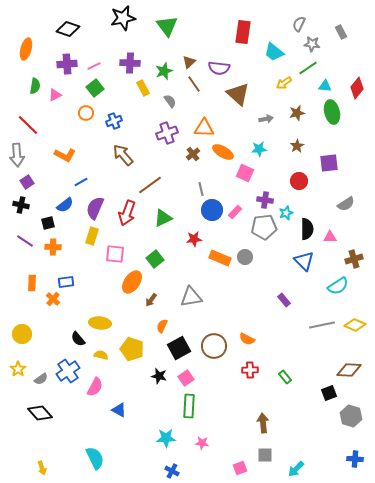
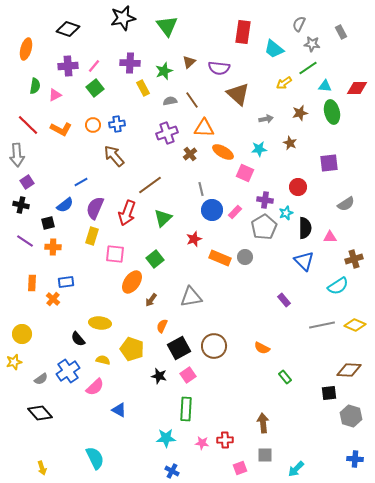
cyan trapezoid at (274, 52): moved 3 px up
purple cross at (67, 64): moved 1 px right, 2 px down
pink line at (94, 66): rotated 24 degrees counterclockwise
brown line at (194, 84): moved 2 px left, 16 px down
red diamond at (357, 88): rotated 50 degrees clockwise
gray semicircle at (170, 101): rotated 64 degrees counterclockwise
orange circle at (86, 113): moved 7 px right, 12 px down
brown star at (297, 113): moved 3 px right
blue cross at (114, 121): moved 3 px right, 3 px down; rotated 14 degrees clockwise
brown star at (297, 146): moved 7 px left, 3 px up; rotated 16 degrees counterclockwise
brown cross at (193, 154): moved 3 px left
orange L-shape at (65, 155): moved 4 px left, 26 px up
brown arrow at (123, 155): moved 9 px left, 1 px down
red circle at (299, 181): moved 1 px left, 6 px down
green triangle at (163, 218): rotated 18 degrees counterclockwise
gray pentagon at (264, 227): rotated 25 degrees counterclockwise
black semicircle at (307, 229): moved 2 px left, 1 px up
red star at (194, 239): rotated 14 degrees counterclockwise
orange semicircle at (247, 339): moved 15 px right, 9 px down
yellow semicircle at (101, 355): moved 2 px right, 5 px down
yellow star at (18, 369): moved 4 px left, 7 px up; rotated 21 degrees clockwise
red cross at (250, 370): moved 25 px left, 70 px down
pink square at (186, 378): moved 2 px right, 3 px up
pink semicircle at (95, 387): rotated 18 degrees clockwise
black square at (329, 393): rotated 14 degrees clockwise
green rectangle at (189, 406): moved 3 px left, 3 px down
